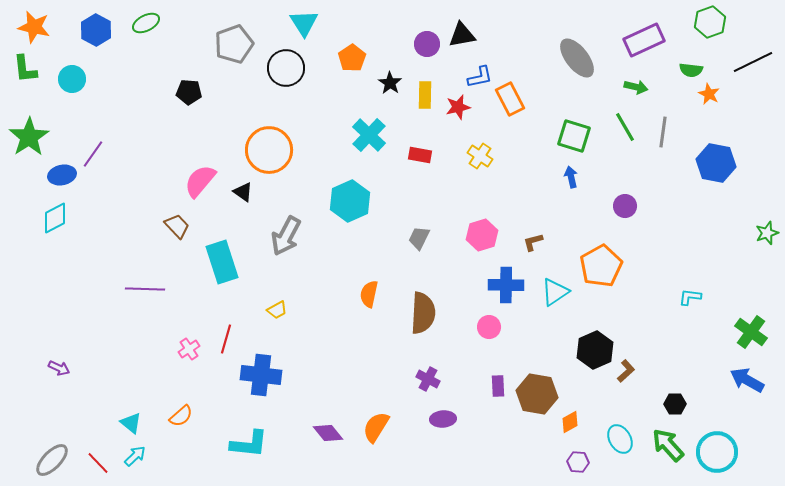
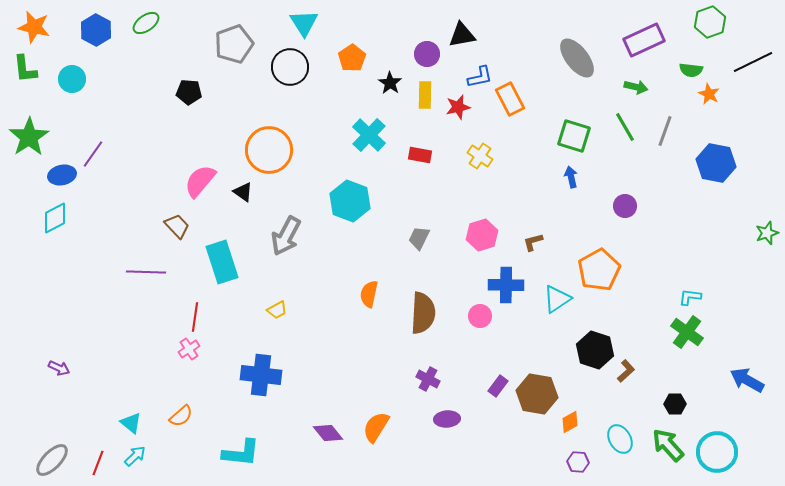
green ellipse at (146, 23): rotated 8 degrees counterclockwise
purple circle at (427, 44): moved 10 px down
black circle at (286, 68): moved 4 px right, 1 px up
gray line at (663, 132): moved 2 px right, 1 px up; rotated 12 degrees clockwise
cyan hexagon at (350, 201): rotated 15 degrees counterclockwise
orange pentagon at (601, 266): moved 2 px left, 4 px down
purple line at (145, 289): moved 1 px right, 17 px up
cyan triangle at (555, 292): moved 2 px right, 7 px down
pink circle at (489, 327): moved 9 px left, 11 px up
green cross at (751, 332): moved 64 px left
red line at (226, 339): moved 31 px left, 22 px up; rotated 8 degrees counterclockwise
black hexagon at (595, 350): rotated 18 degrees counterclockwise
purple rectangle at (498, 386): rotated 40 degrees clockwise
purple ellipse at (443, 419): moved 4 px right
cyan L-shape at (249, 444): moved 8 px left, 9 px down
red line at (98, 463): rotated 65 degrees clockwise
